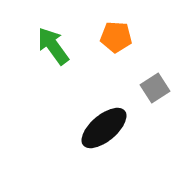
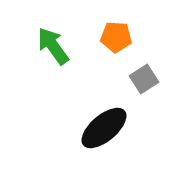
gray square: moved 11 px left, 9 px up
